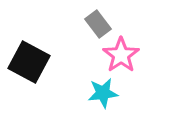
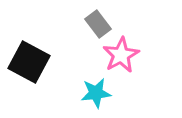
pink star: rotated 6 degrees clockwise
cyan star: moved 7 px left
